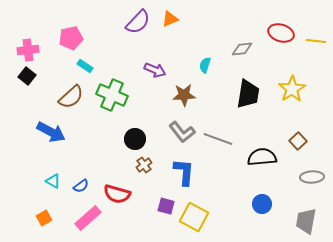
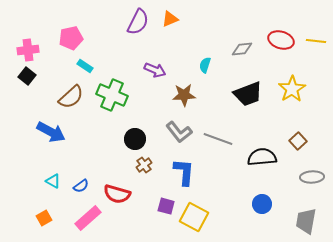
purple semicircle: rotated 16 degrees counterclockwise
red ellipse: moved 7 px down
black trapezoid: rotated 60 degrees clockwise
gray L-shape: moved 3 px left
